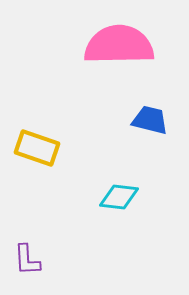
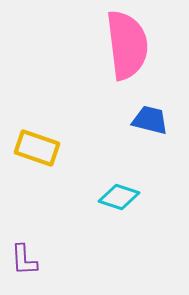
pink semicircle: moved 8 px right; rotated 84 degrees clockwise
cyan diamond: rotated 12 degrees clockwise
purple L-shape: moved 3 px left
